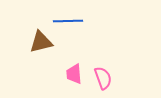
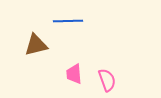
brown triangle: moved 5 px left, 3 px down
pink semicircle: moved 4 px right, 2 px down
